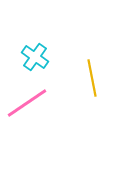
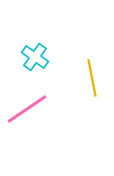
pink line: moved 6 px down
